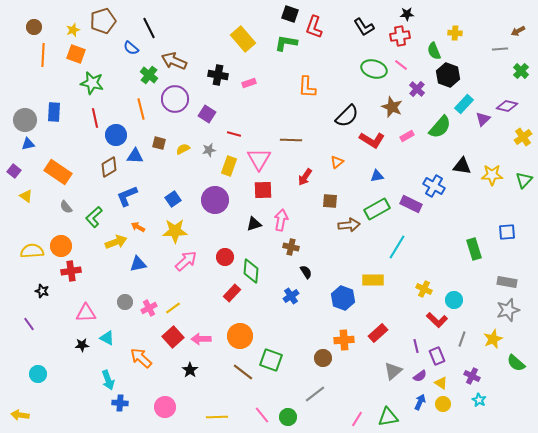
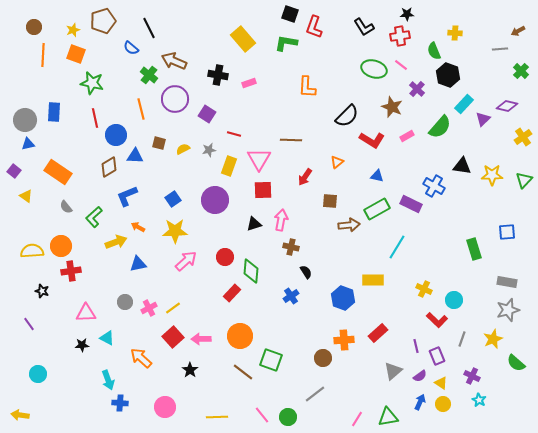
blue triangle at (377, 176): rotated 24 degrees clockwise
